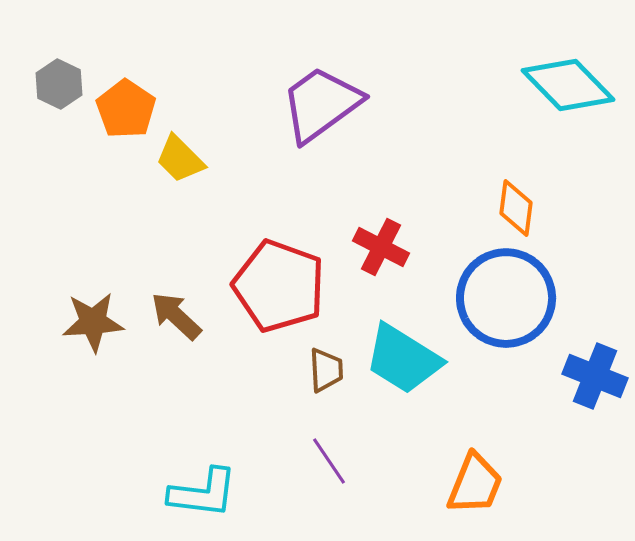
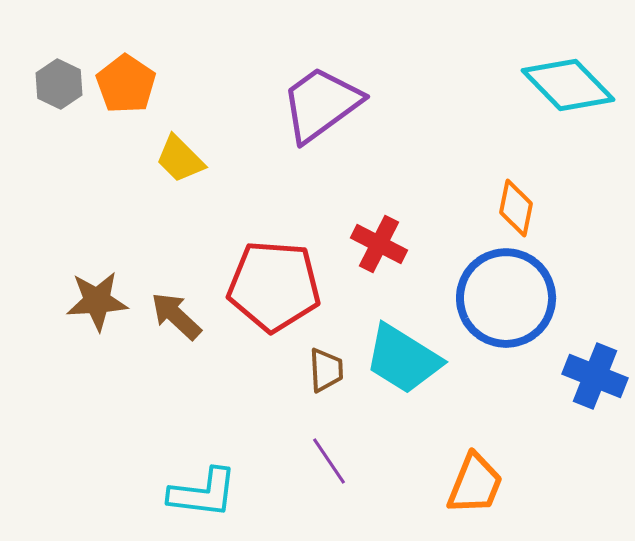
orange pentagon: moved 25 px up
orange diamond: rotated 4 degrees clockwise
red cross: moved 2 px left, 3 px up
red pentagon: moved 5 px left; rotated 16 degrees counterclockwise
brown star: moved 4 px right, 21 px up
